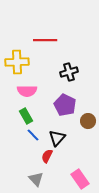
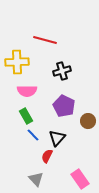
red line: rotated 15 degrees clockwise
black cross: moved 7 px left, 1 px up
purple pentagon: moved 1 px left, 1 px down
